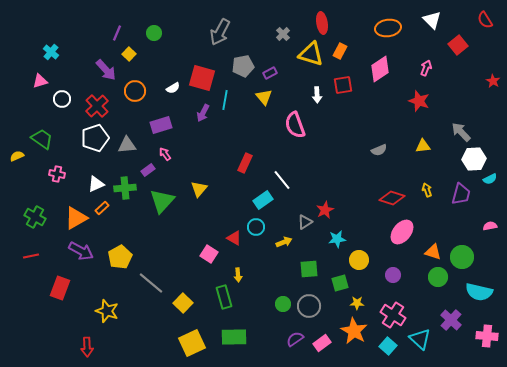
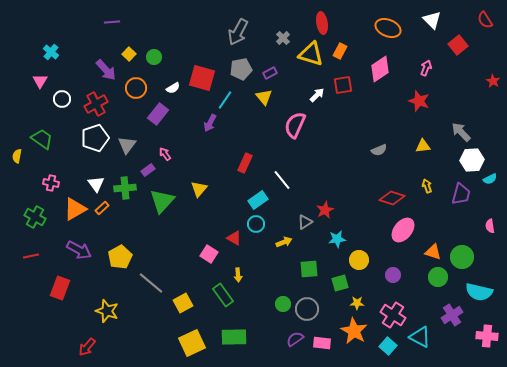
orange ellipse at (388, 28): rotated 30 degrees clockwise
gray arrow at (220, 32): moved 18 px right
purple line at (117, 33): moved 5 px left, 11 px up; rotated 63 degrees clockwise
green circle at (154, 33): moved 24 px down
gray cross at (283, 34): moved 4 px down
gray pentagon at (243, 66): moved 2 px left, 3 px down
pink triangle at (40, 81): rotated 42 degrees counterclockwise
orange circle at (135, 91): moved 1 px right, 3 px up
white arrow at (317, 95): rotated 133 degrees counterclockwise
cyan line at (225, 100): rotated 24 degrees clockwise
red cross at (97, 106): moved 1 px left, 2 px up; rotated 15 degrees clockwise
purple arrow at (203, 113): moved 7 px right, 10 px down
purple rectangle at (161, 125): moved 3 px left, 11 px up; rotated 35 degrees counterclockwise
pink semicircle at (295, 125): rotated 44 degrees clockwise
gray triangle at (127, 145): rotated 48 degrees counterclockwise
yellow semicircle at (17, 156): rotated 56 degrees counterclockwise
white hexagon at (474, 159): moved 2 px left, 1 px down
pink cross at (57, 174): moved 6 px left, 9 px down
white triangle at (96, 184): rotated 42 degrees counterclockwise
yellow arrow at (427, 190): moved 4 px up
cyan rectangle at (263, 200): moved 5 px left
orange triangle at (76, 218): moved 1 px left, 9 px up
pink semicircle at (490, 226): rotated 88 degrees counterclockwise
cyan circle at (256, 227): moved 3 px up
pink ellipse at (402, 232): moved 1 px right, 2 px up
purple arrow at (81, 251): moved 2 px left, 1 px up
green rectangle at (224, 297): moved 1 px left, 2 px up; rotated 20 degrees counterclockwise
yellow square at (183, 303): rotated 18 degrees clockwise
gray circle at (309, 306): moved 2 px left, 3 px down
purple cross at (451, 320): moved 1 px right, 5 px up; rotated 15 degrees clockwise
cyan triangle at (420, 339): moved 2 px up; rotated 15 degrees counterclockwise
pink rectangle at (322, 343): rotated 42 degrees clockwise
red arrow at (87, 347): rotated 42 degrees clockwise
